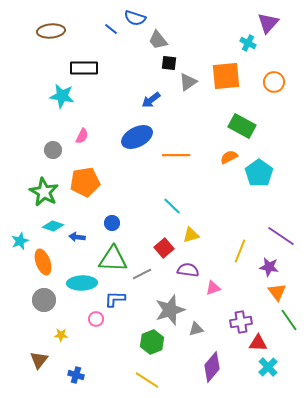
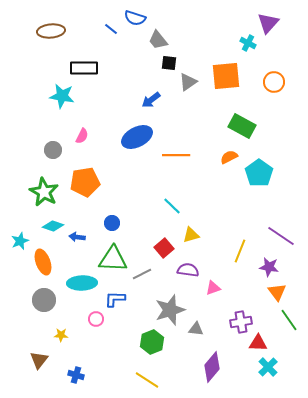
gray triangle at (196, 329): rotated 21 degrees clockwise
